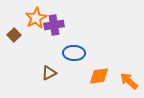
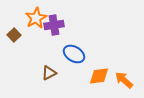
blue ellipse: moved 1 px down; rotated 30 degrees clockwise
orange arrow: moved 5 px left, 1 px up
